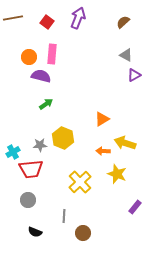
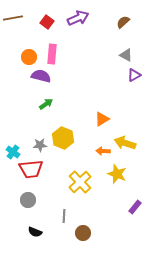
purple arrow: rotated 45 degrees clockwise
cyan cross: rotated 24 degrees counterclockwise
